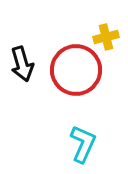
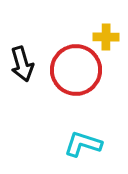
yellow cross: rotated 15 degrees clockwise
cyan L-shape: rotated 96 degrees counterclockwise
